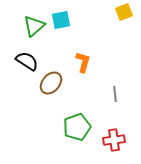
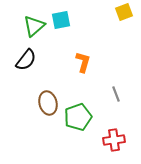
black semicircle: moved 1 px left, 1 px up; rotated 95 degrees clockwise
brown ellipse: moved 3 px left, 20 px down; rotated 55 degrees counterclockwise
gray line: moved 1 px right; rotated 14 degrees counterclockwise
green pentagon: moved 1 px right, 10 px up
